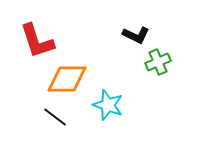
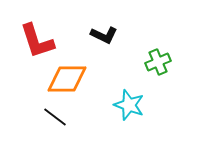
black L-shape: moved 32 px left
cyan star: moved 21 px right
